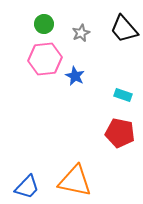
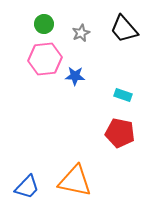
blue star: rotated 24 degrees counterclockwise
